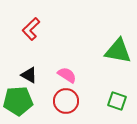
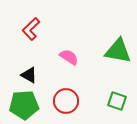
pink semicircle: moved 2 px right, 18 px up
green pentagon: moved 6 px right, 4 px down
